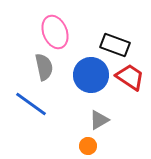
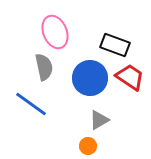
blue circle: moved 1 px left, 3 px down
